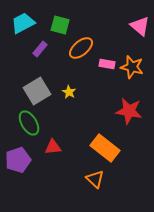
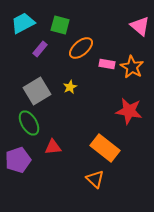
orange star: rotated 15 degrees clockwise
yellow star: moved 1 px right, 5 px up; rotated 16 degrees clockwise
